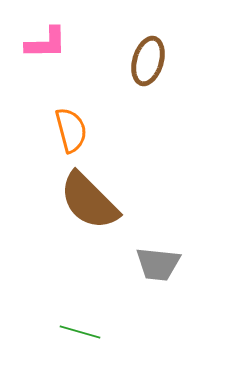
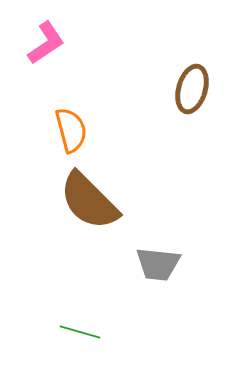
pink L-shape: rotated 33 degrees counterclockwise
brown ellipse: moved 44 px right, 28 px down
